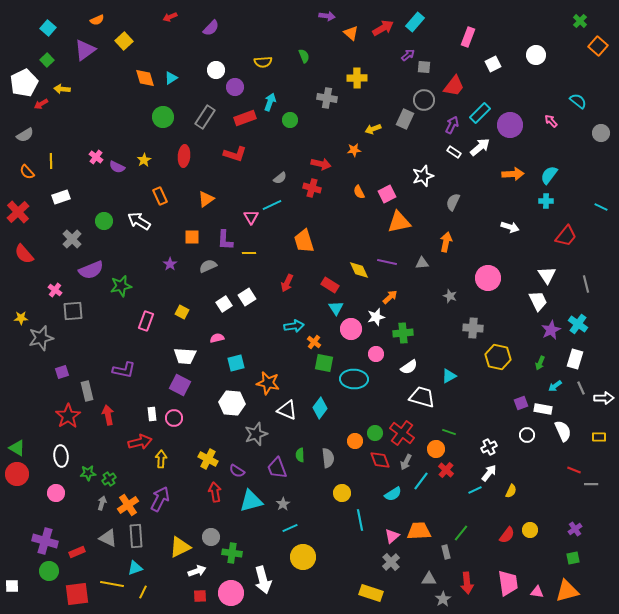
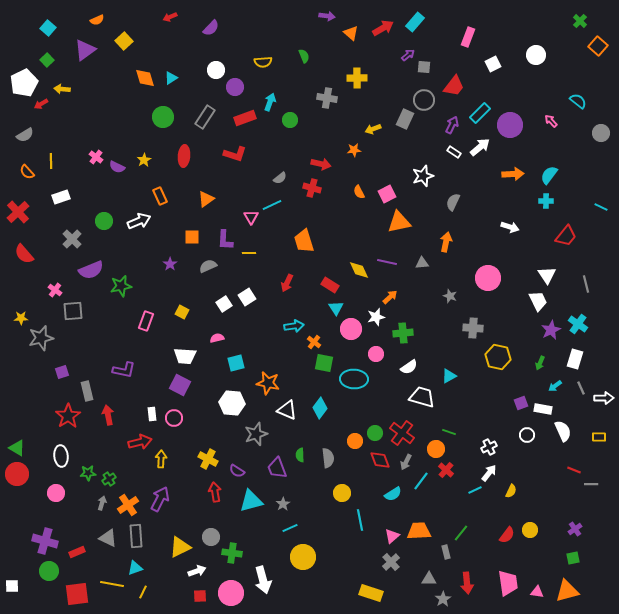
white arrow at (139, 221): rotated 125 degrees clockwise
